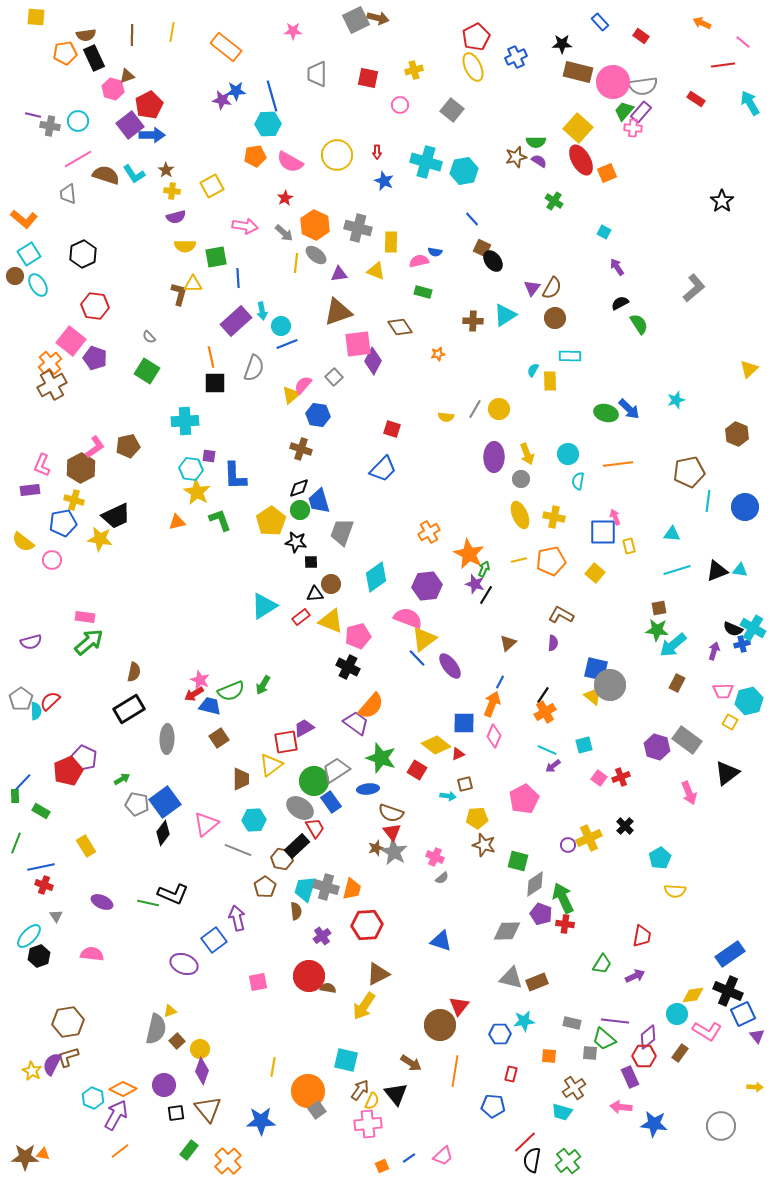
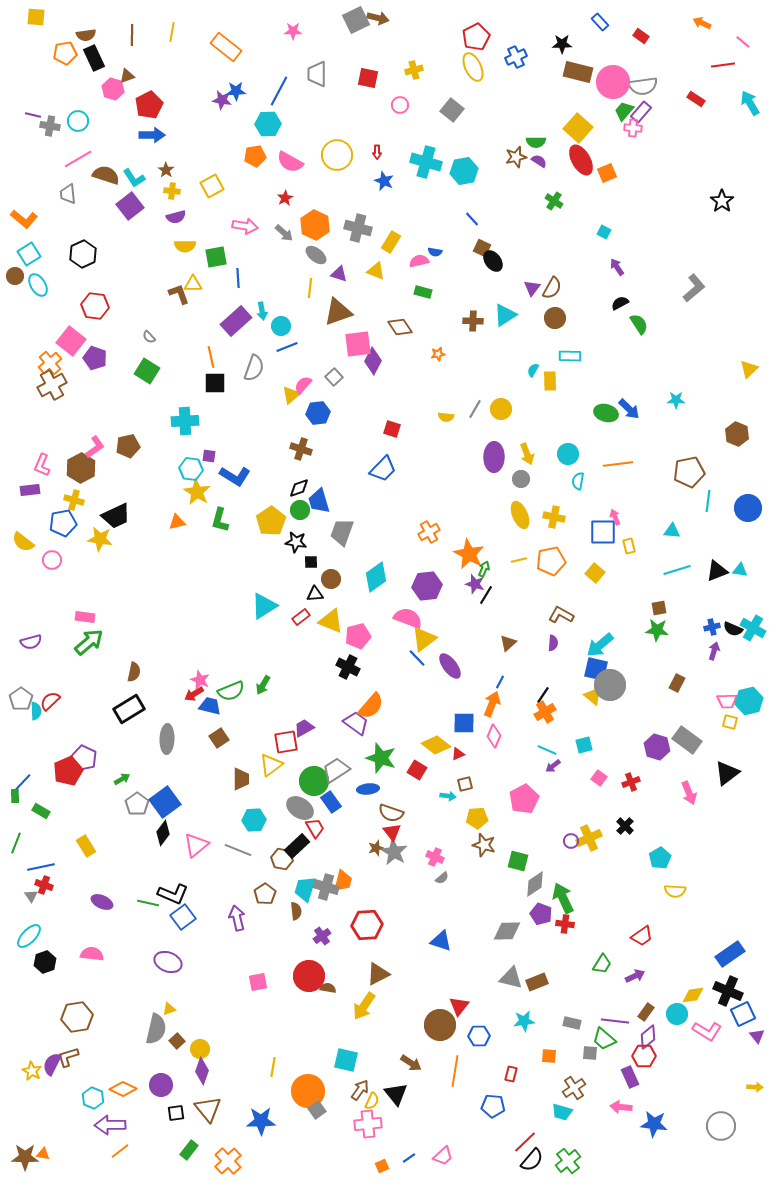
blue line at (272, 96): moved 7 px right, 5 px up; rotated 44 degrees clockwise
purple square at (130, 125): moved 81 px down
cyan L-shape at (134, 174): moved 4 px down
yellow rectangle at (391, 242): rotated 30 degrees clockwise
yellow line at (296, 263): moved 14 px right, 25 px down
purple triangle at (339, 274): rotated 24 degrees clockwise
brown L-shape at (179, 294): rotated 35 degrees counterclockwise
blue line at (287, 344): moved 3 px down
cyan star at (676, 400): rotated 18 degrees clockwise
yellow circle at (499, 409): moved 2 px right
blue hexagon at (318, 415): moved 2 px up; rotated 15 degrees counterclockwise
blue L-shape at (235, 476): rotated 56 degrees counterclockwise
blue circle at (745, 507): moved 3 px right, 1 px down
green L-shape at (220, 520): rotated 145 degrees counterclockwise
cyan triangle at (672, 534): moved 3 px up
brown circle at (331, 584): moved 5 px up
blue cross at (742, 644): moved 30 px left, 17 px up
cyan arrow at (673, 645): moved 73 px left
pink trapezoid at (723, 691): moved 4 px right, 10 px down
yellow square at (730, 722): rotated 14 degrees counterclockwise
red cross at (621, 777): moved 10 px right, 5 px down
gray pentagon at (137, 804): rotated 25 degrees clockwise
pink triangle at (206, 824): moved 10 px left, 21 px down
purple circle at (568, 845): moved 3 px right, 4 px up
brown pentagon at (265, 887): moved 7 px down
orange trapezoid at (352, 889): moved 9 px left, 8 px up
gray triangle at (56, 916): moved 25 px left, 20 px up
red trapezoid at (642, 936): rotated 45 degrees clockwise
blue square at (214, 940): moved 31 px left, 23 px up
black hexagon at (39, 956): moved 6 px right, 6 px down
purple ellipse at (184, 964): moved 16 px left, 2 px up
yellow triangle at (170, 1011): moved 1 px left, 2 px up
brown hexagon at (68, 1022): moved 9 px right, 5 px up
blue hexagon at (500, 1034): moved 21 px left, 2 px down
brown rectangle at (680, 1053): moved 34 px left, 41 px up
purple circle at (164, 1085): moved 3 px left
purple arrow at (116, 1115): moved 6 px left, 10 px down; rotated 120 degrees counterclockwise
black semicircle at (532, 1160): rotated 150 degrees counterclockwise
